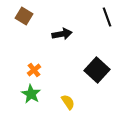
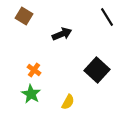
black line: rotated 12 degrees counterclockwise
black arrow: rotated 12 degrees counterclockwise
orange cross: rotated 16 degrees counterclockwise
yellow semicircle: rotated 63 degrees clockwise
